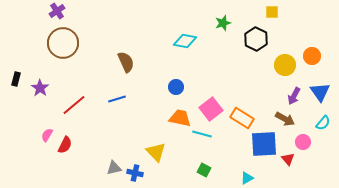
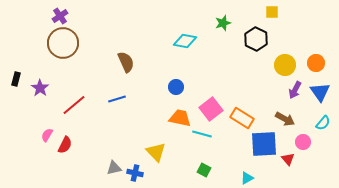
purple cross: moved 3 px right, 5 px down
orange circle: moved 4 px right, 7 px down
purple arrow: moved 1 px right, 6 px up
